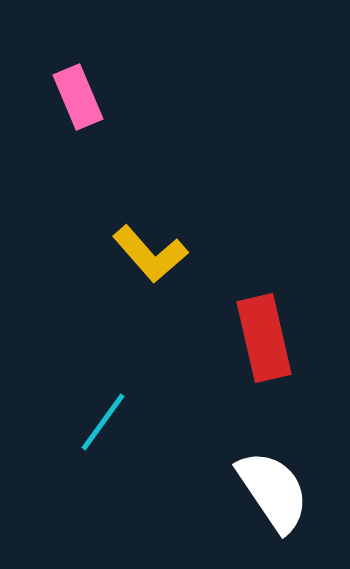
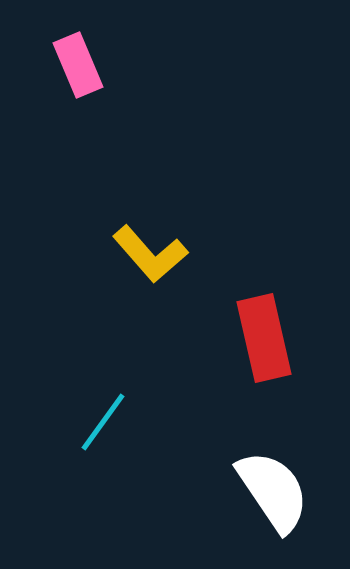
pink rectangle: moved 32 px up
